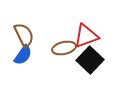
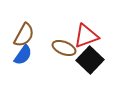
brown semicircle: rotated 55 degrees clockwise
brown ellipse: rotated 35 degrees clockwise
